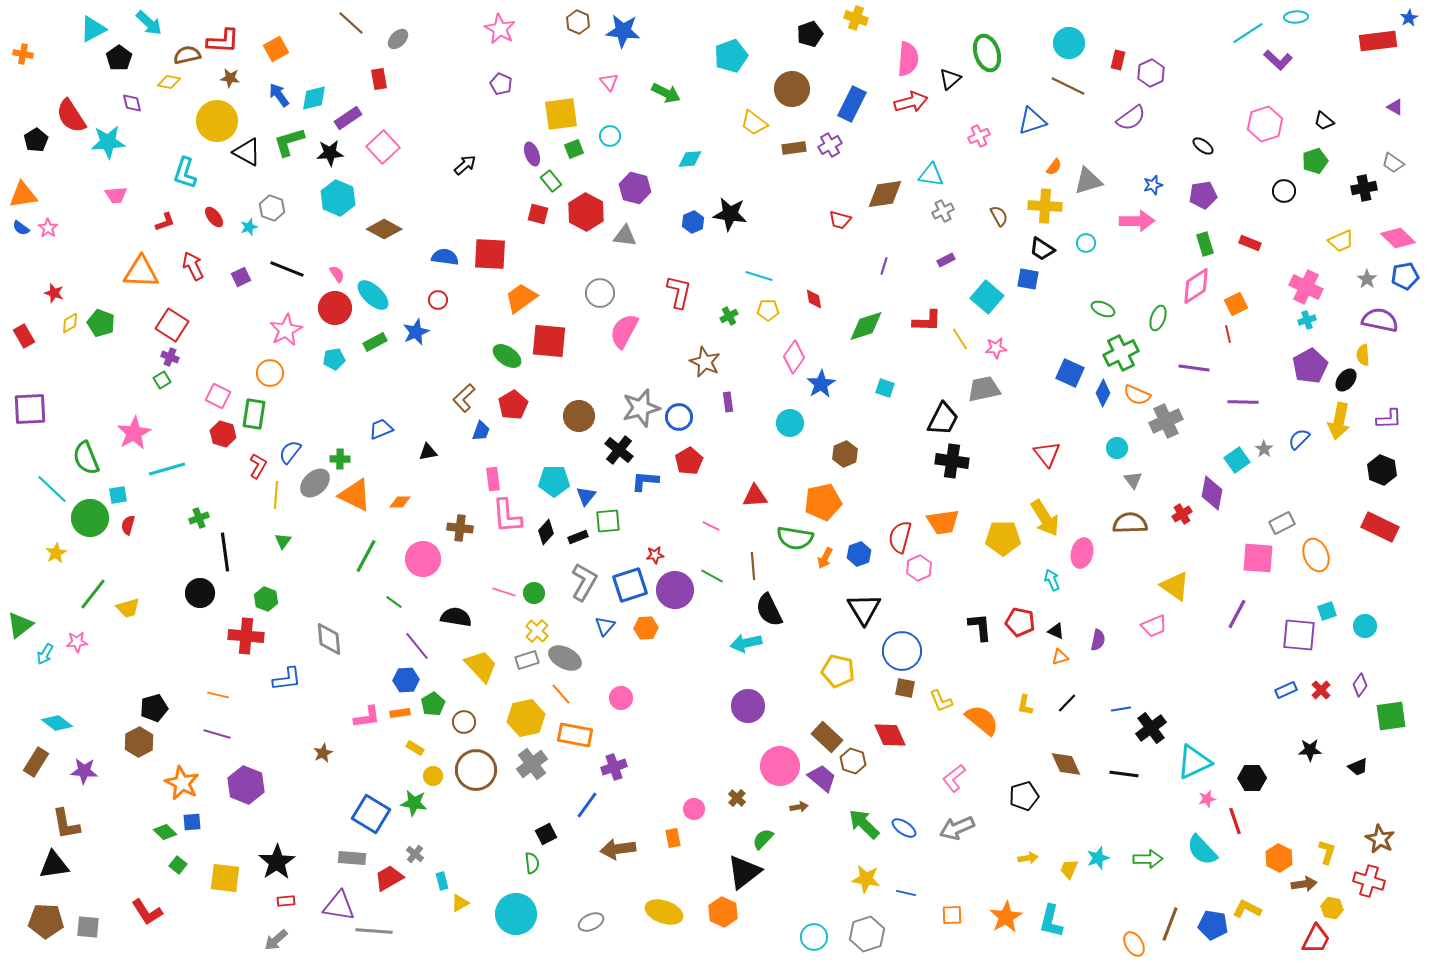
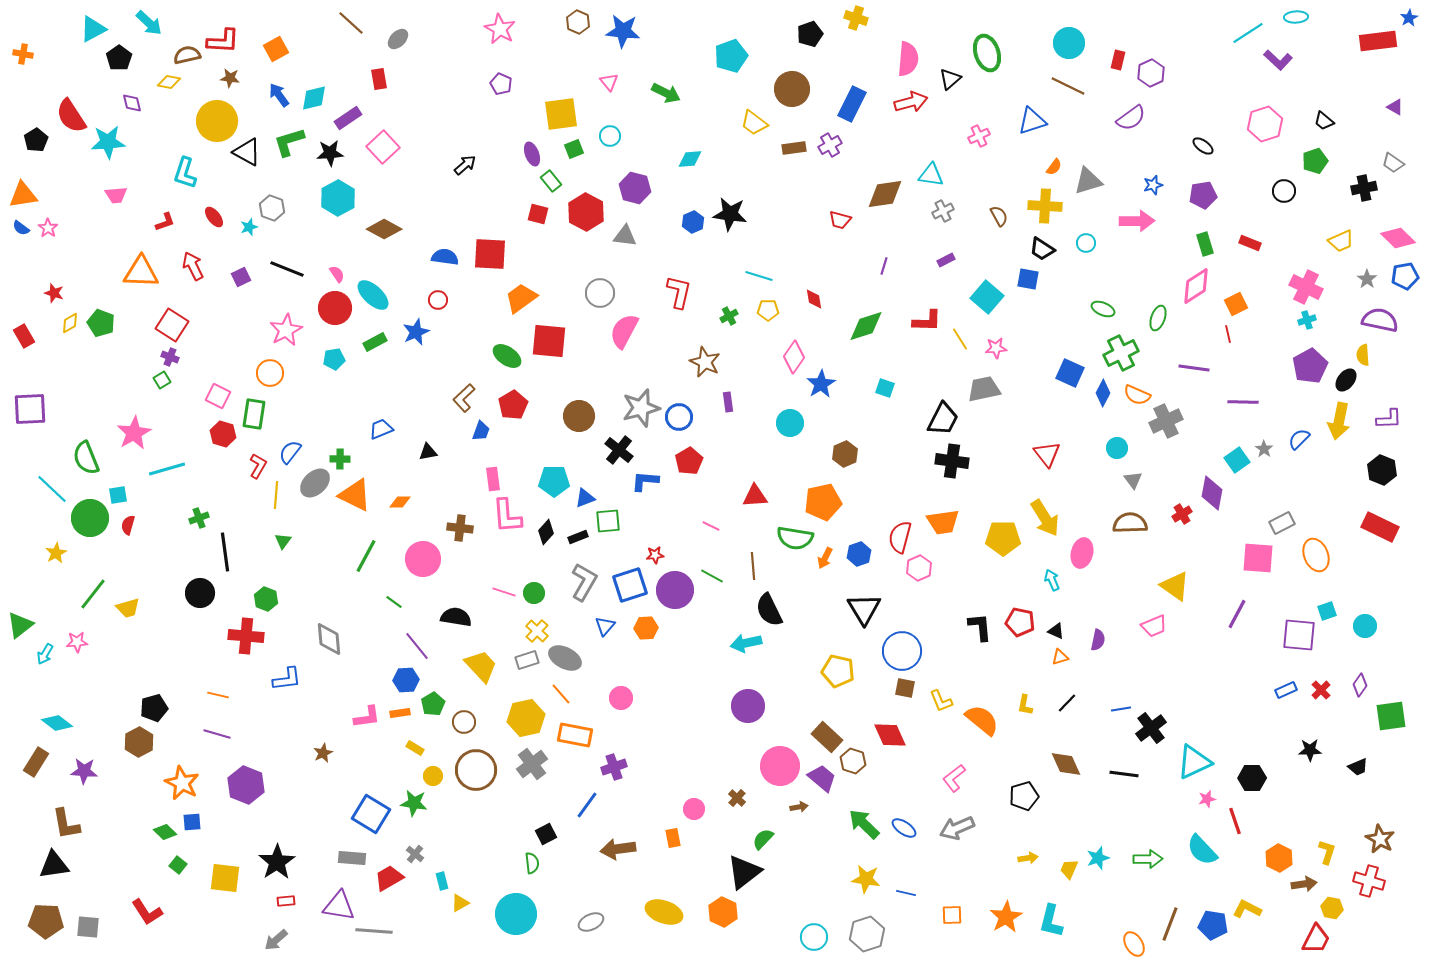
cyan hexagon at (338, 198): rotated 8 degrees clockwise
blue triangle at (586, 496): moved 1 px left, 2 px down; rotated 30 degrees clockwise
